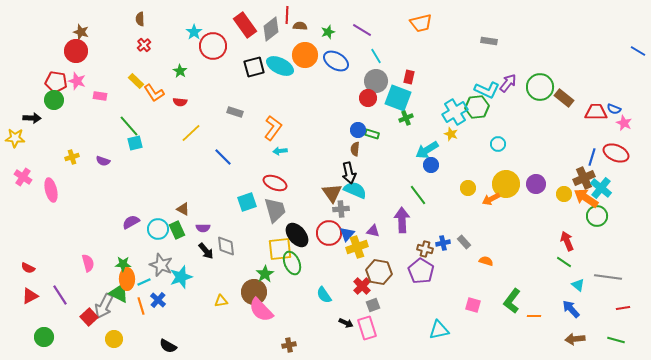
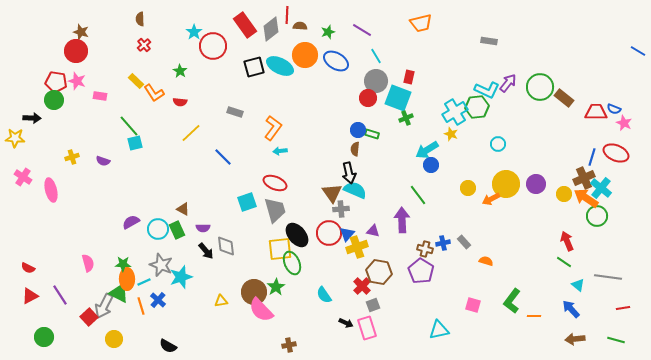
green star at (265, 274): moved 11 px right, 13 px down
